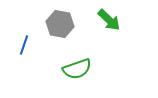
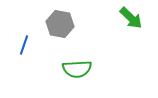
green arrow: moved 22 px right, 2 px up
green semicircle: rotated 16 degrees clockwise
